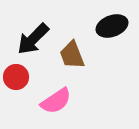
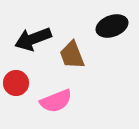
black arrow: rotated 24 degrees clockwise
red circle: moved 6 px down
pink semicircle: rotated 12 degrees clockwise
